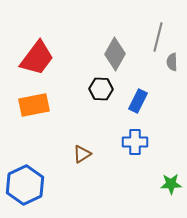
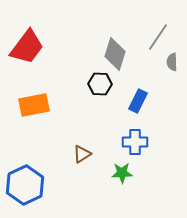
gray line: rotated 20 degrees clockwise
gray diamond: rotated 12 degrees counterclockwise
red trapezoid: moved 10 px left, 11 px up
black hexagon: moved 1 px left, 5 px up
green star: moved 49 px left, 11 px up
